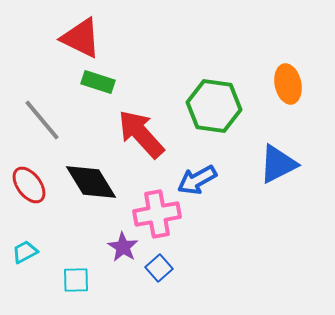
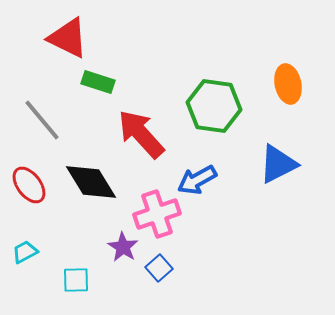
red triangle: moved 13 px left
pink cross: rotated 9 degrees counterclockwise
